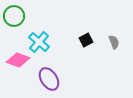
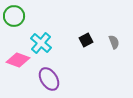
cyan cross: moved 2 px right, 1 px down
